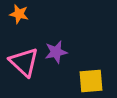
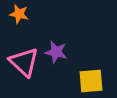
purple star: rotated 25 degrees clockwise
